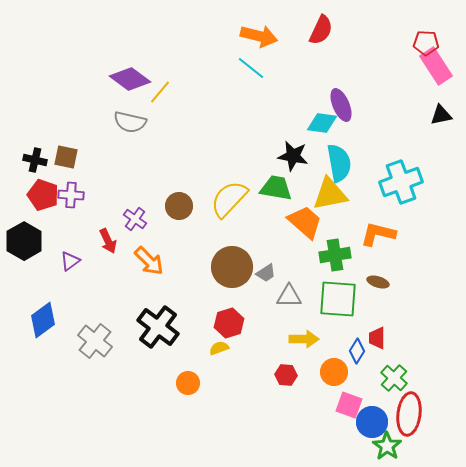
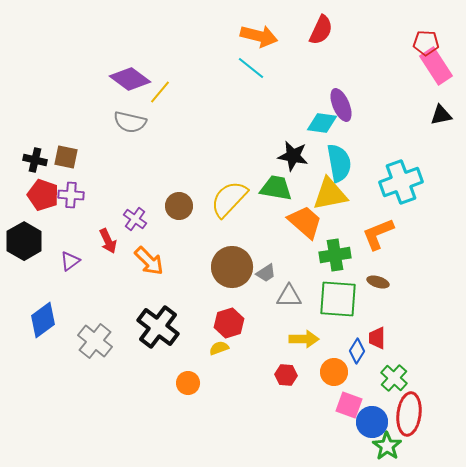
orange L-shape at (378, 234): rotated 36 degrees counterclockwise
